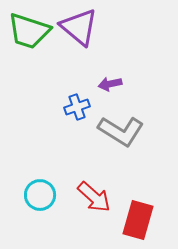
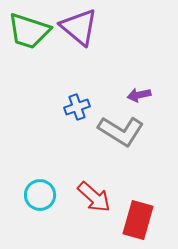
purple arrow: moved 29 px right, 11 px down
